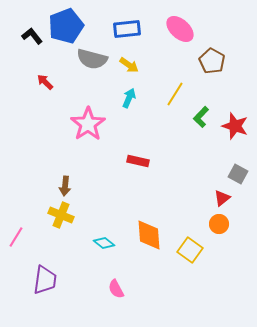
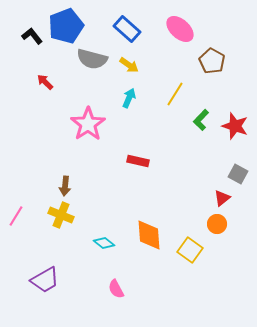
blue rectangle: rotated 48 degrees clockwise
green L-shape: moved 3 px down
orange circle: moved 2 px left
pink line: moved 21 px up
purple trapezoid: rotated 52 degrees clockwise
